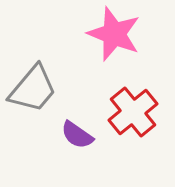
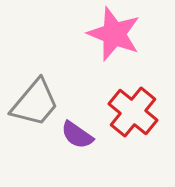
gray trapezoid: moved 2 px right, 14 px down
red cross: rotated 12 degrees counterclockwise
